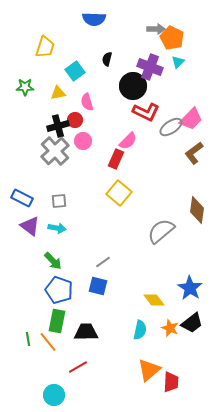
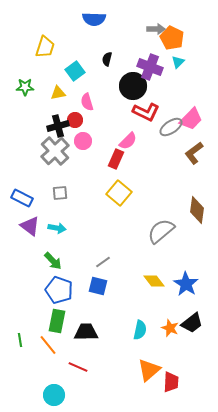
gray square at (59, 201): moved 1 px right, 8 px up
blue star at (190, 288): moved 4 px left, 4 px up
yellow diamond at (154, 300): moved 19 px up
green line at (28, 339): moved 8 px left, 1 px down
orange line at (48, 342): moved 3 px down
red line at (78, 367): rotated 54 degrees clockwise
